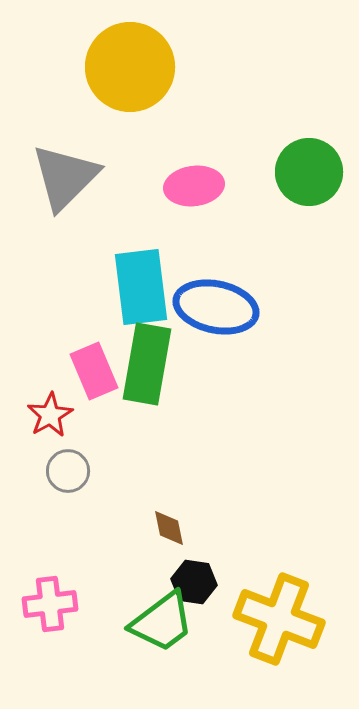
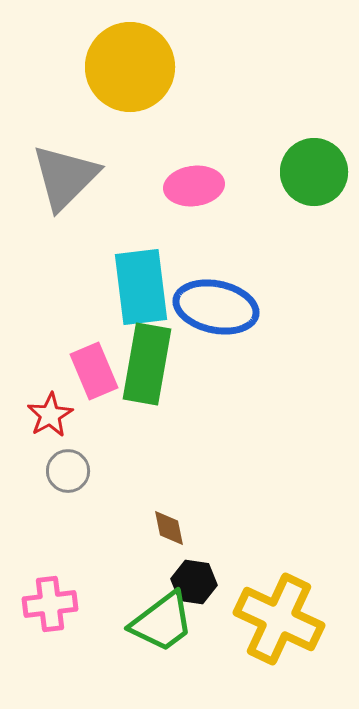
green circle: moved 5 px right
yellow cross: rotated 4 degrees clockwise
